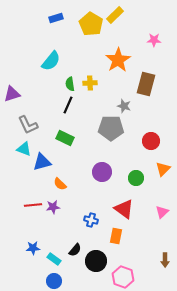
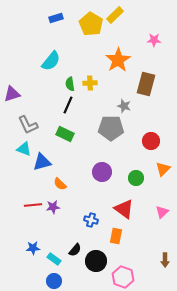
green rectangle: moved 4 px up
